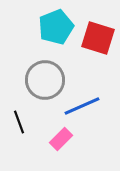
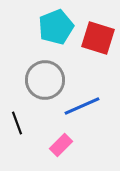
black line: moved 2 px left, 1 px down
pink rectangle: moved 6 px down
